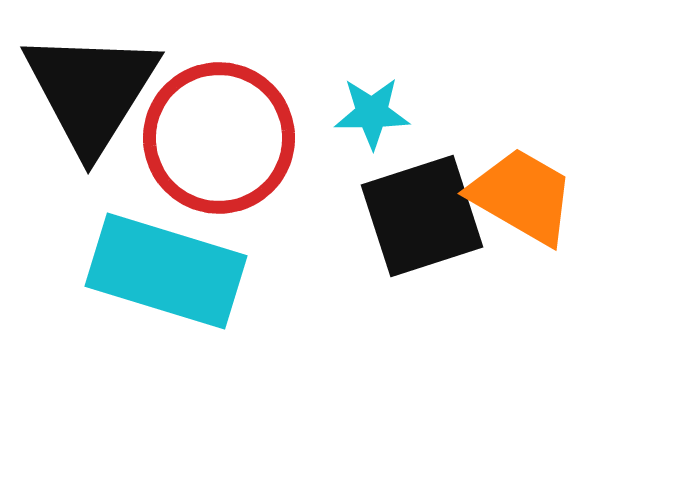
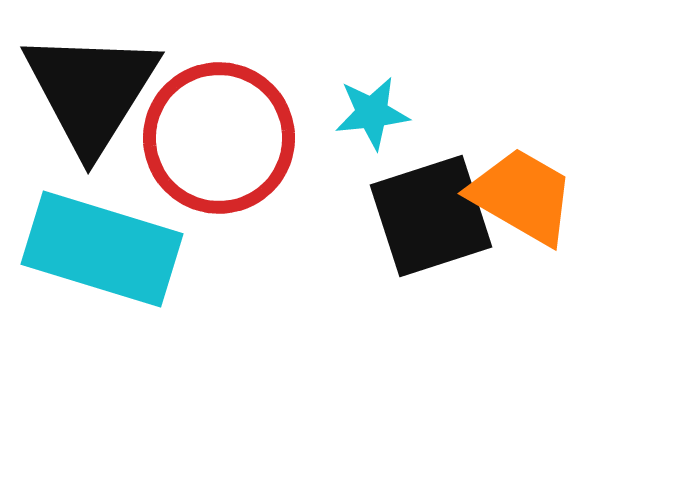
cyan star: rotated 6 degrees counterclockwise
black square: moved 9 px right
cyan rectangle: moved 64 px left, 22 px up
